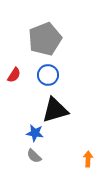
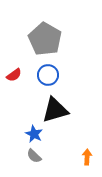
gray pentagon: rotated 20 degrees counterclockwise
red semicircle: rotated 21 degrees clockwise
blue star: moved 1 px left, 1 px down; rotated 18 degrees clockwise
orange arrow: moved 1 px left, 2 px up
